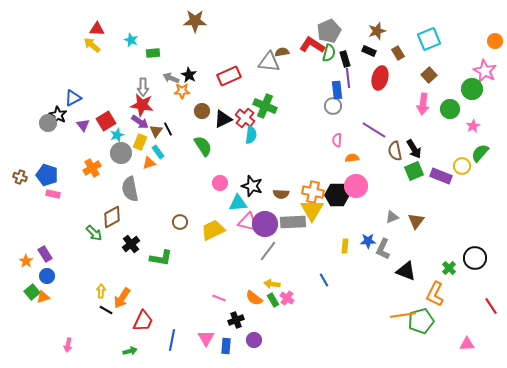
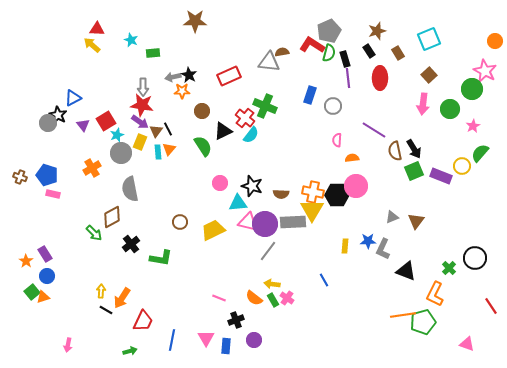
black rectangle at (369, 51): rotated 32 degrees clockwise
gray arrow at (171, 78): moved 2 px right, 1 px up; rotated 35 degrees counterclockwise
red ellipse at (380, 78): rotated 15 degrees counterclockwise
blue rectangle at (337, 90): moved 27 px left, 5 px down; rotated 24 degrees clockwise
black triangle at (223, 119): moved 12 px down
cyan semicircle at (251, 135): rotated 30 degrees clockwise
cyan rectangle at (158, 152): rotated 32 degrees clockwise
orange triangle at (149, 163): moved 20 px right, 14 px up; rotated 32 degrees counterclockwise
green pentagon at (421, 321): moved 2 px right, 1 px down
pink triangle at (467, 344): rotated 21 degrees clockwise
